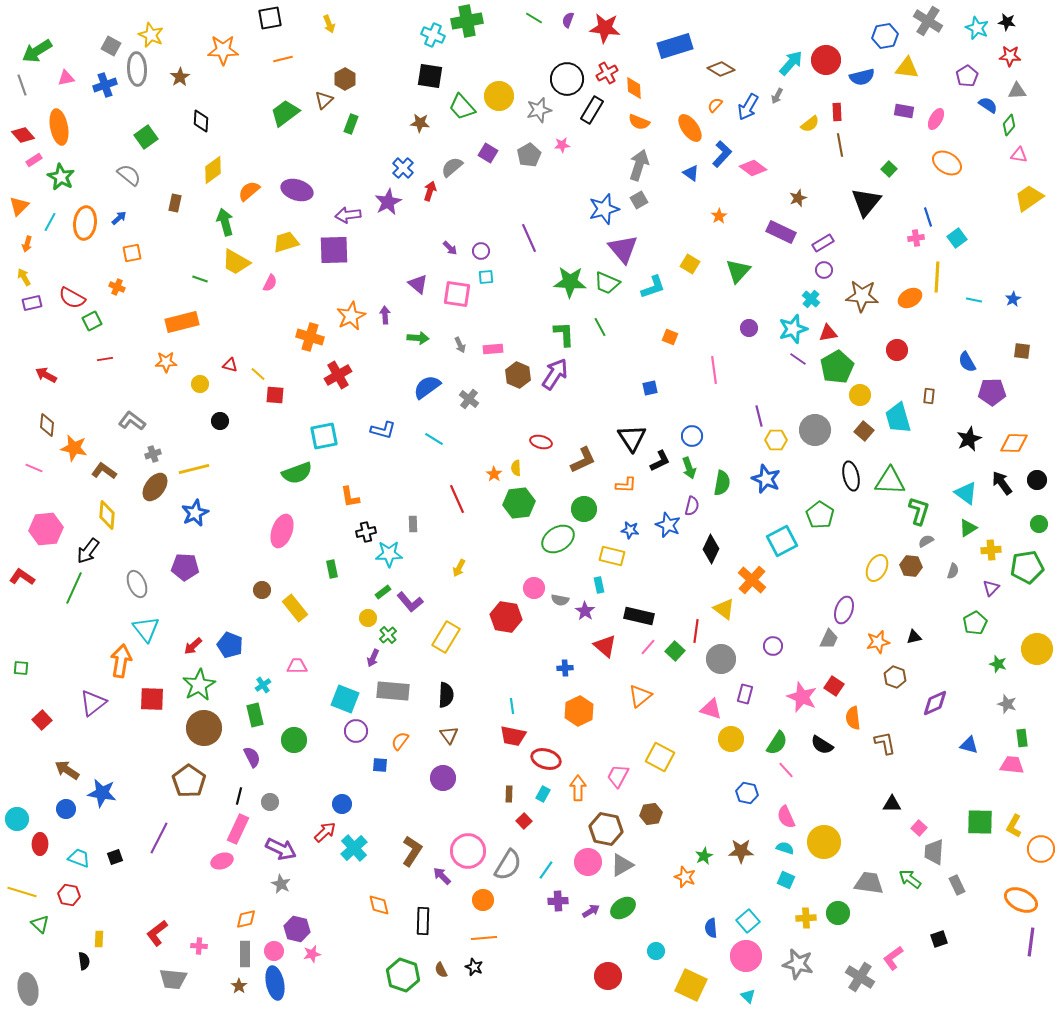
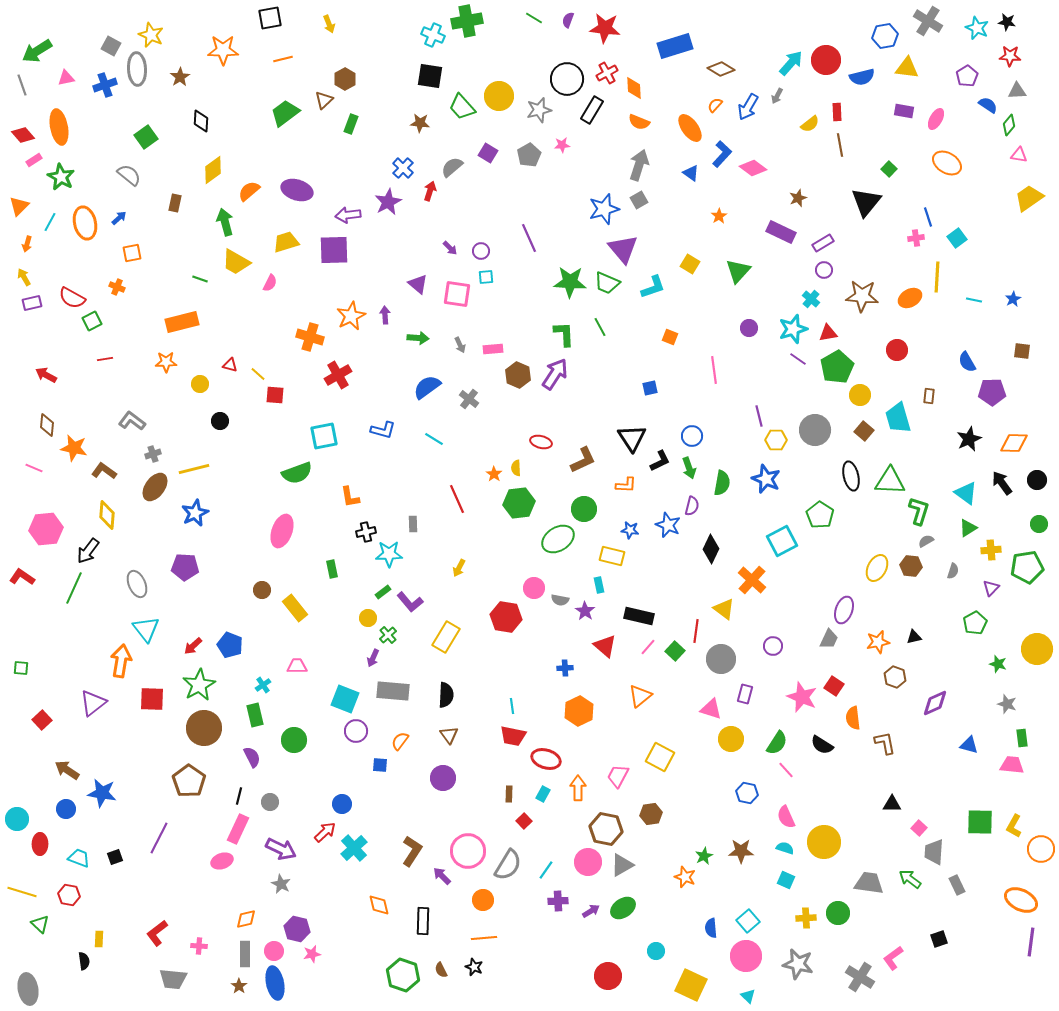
orange ellipse at (85, 223): rotated 20 degrees counterclockwise
